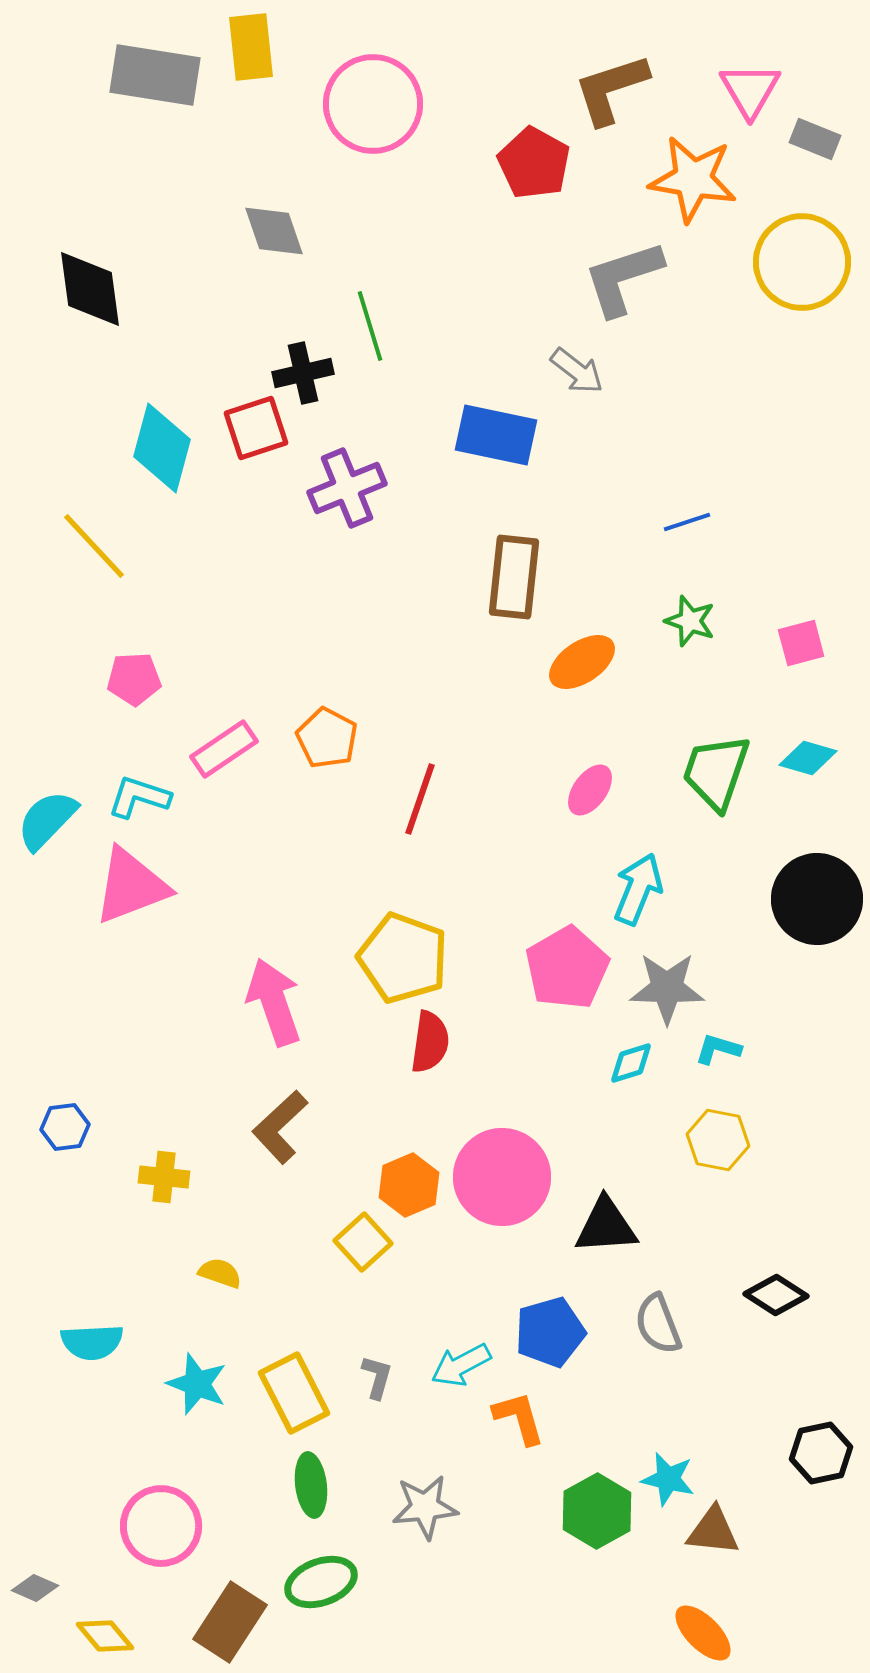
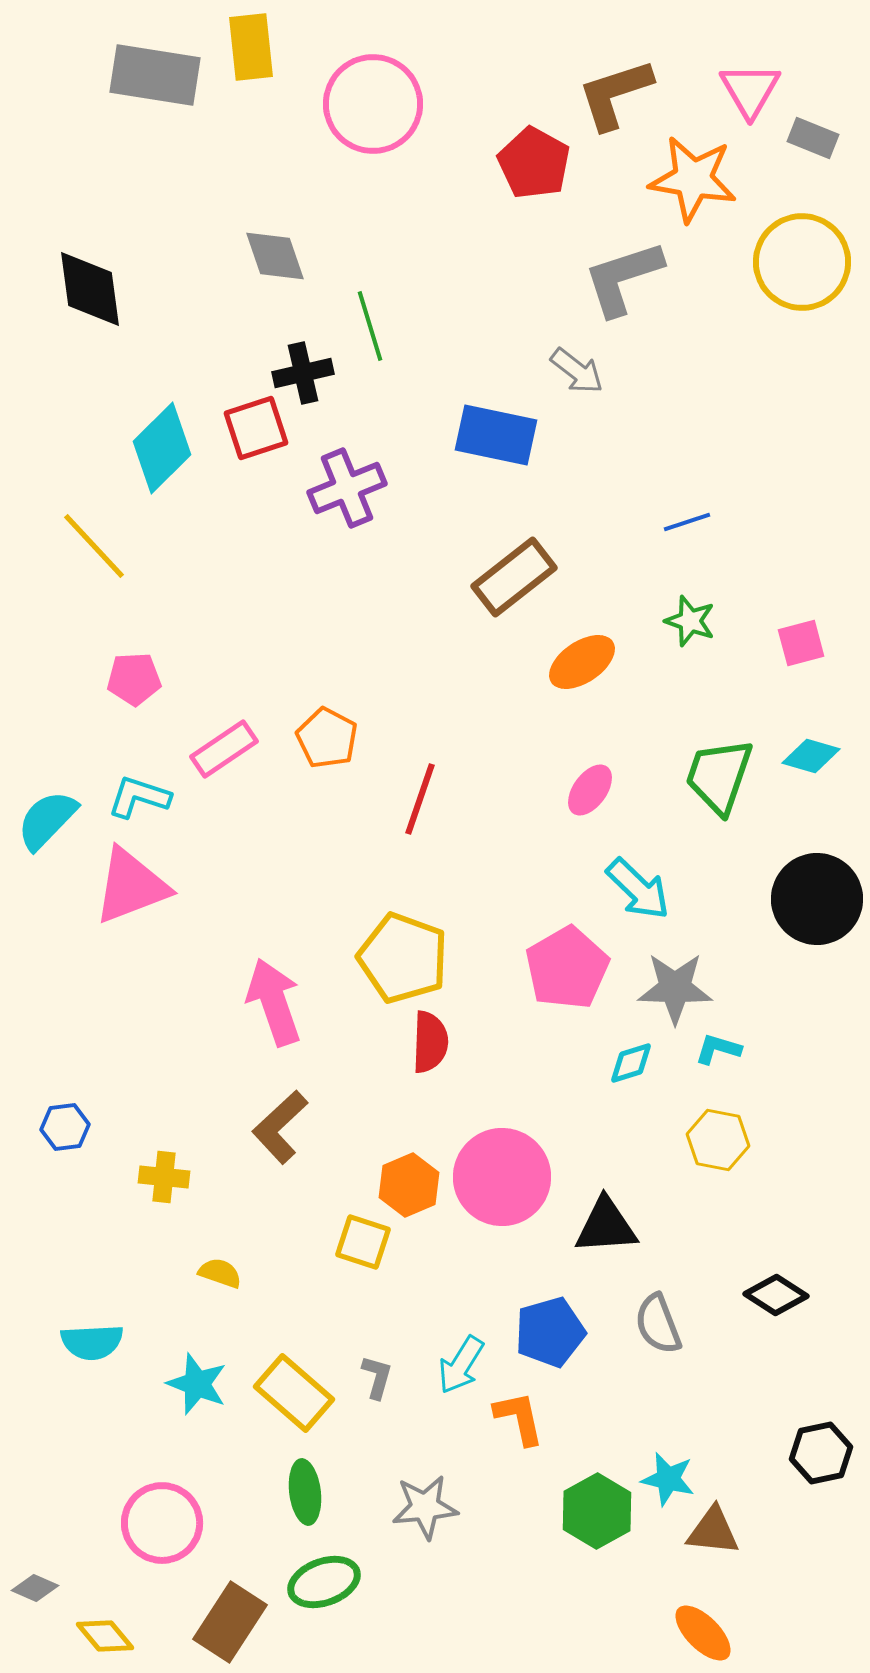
brown L-shape at (611, 89): moved 4 px right, 5 px down
gray rectangle at (815, 139): moved 2 px left, 1 px up
gray diamond at (274, 231): moved 1 px right, 25 px down
cyan diamond at (162, 448): rotated 30 degrees clockwise
brown rectangle at (514, 577): rotated 46 degrees clockwise
cyan diamond at (808, 758): moved 3 px right, 2 px up
green trapezoid at (716, 772): moved 3 px right, 4 px down
cyan arrow at (638, 889): rotated 112 degrees clockwise
gray star at (667, 988): moved 8 px right
red semicircle at (430, 1042): rotated 6 degrees counterclockwise
yellow square at (363, 1242): rotated 30 degrees counterclockwise
cyan arrow at (461, 1365): rotated 30 degrees counterclockwise
yellow rectangle at (294, 1393): rotated 22 degrees counterclockwise
orange L-shape at (519, 1418): rotated 4 degrees clockwise
green ellipse at (311, 1485): moved 6 px left, 7 px down
pink circle at (161, 1526): moved 1 px right, 3 px up
green ellipse at (321, 1582): moved 3 px right
